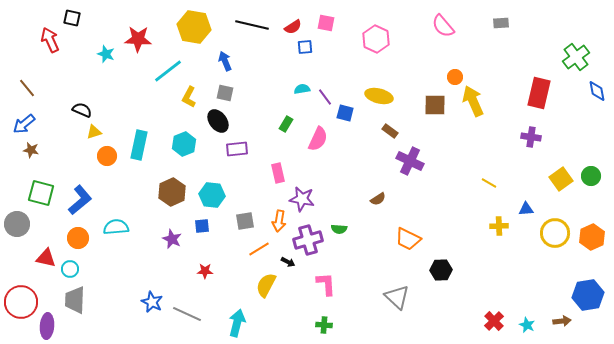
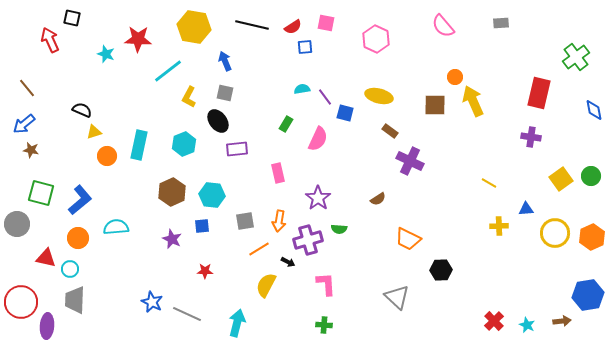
blue diamond at (597, 91): moved 3 px left, 19 px down
purple star at (302, 199): moved 16 px right, 1 px up; rotated 25 degrees clockwise
